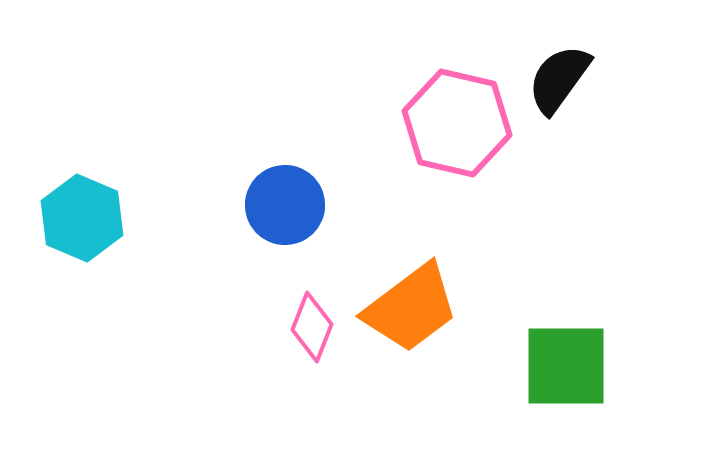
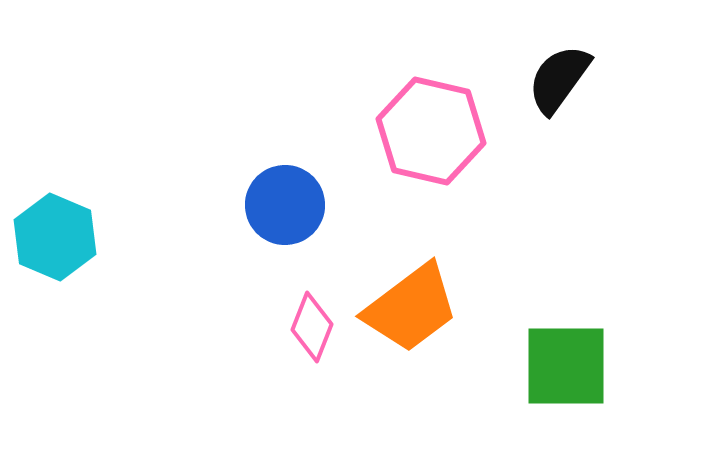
pink hexagon: moved 26 px left, 8 px down
cyan hexagon: moved 27 px left, 19 px down
